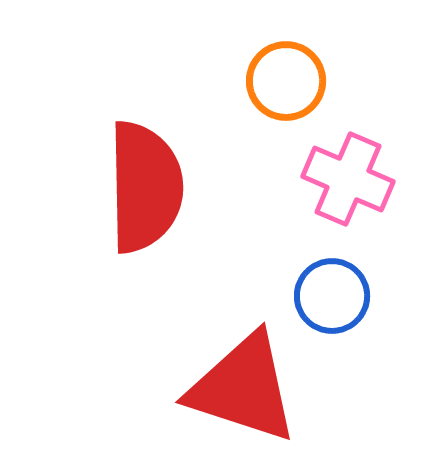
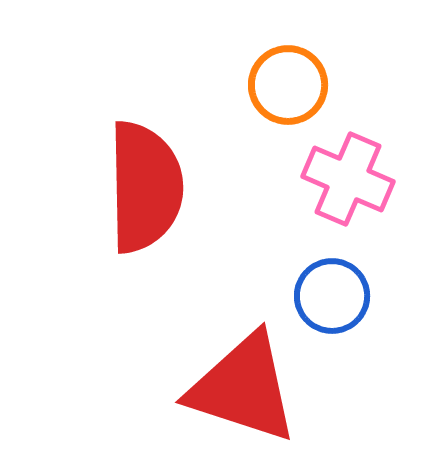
orange circle: moved 2 px right, 4 px down
